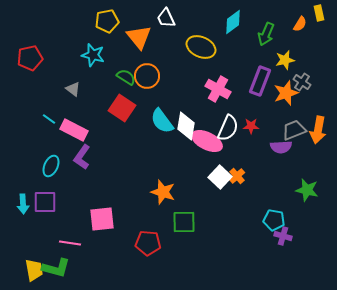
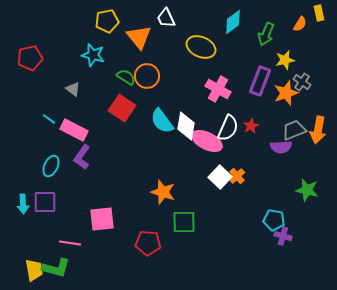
red star at (251, 126): rotated 28 degrees counterclockwise
